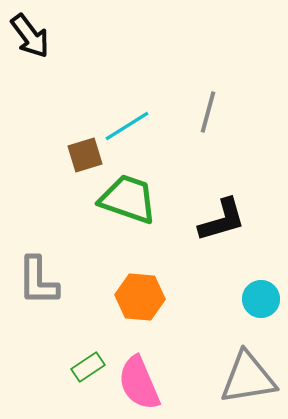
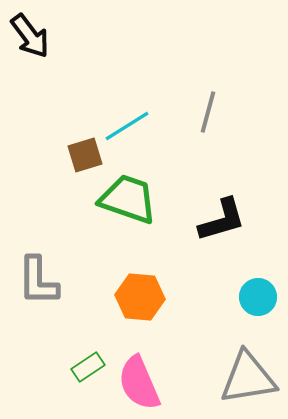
cyan circle: moved 3 px left, 2 px up
